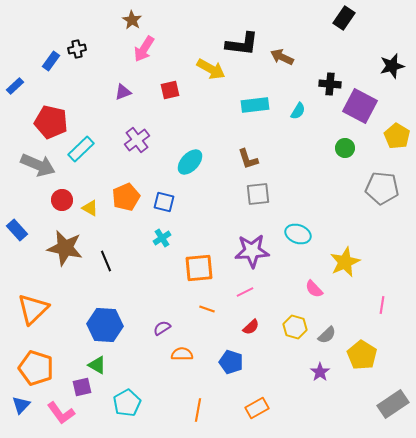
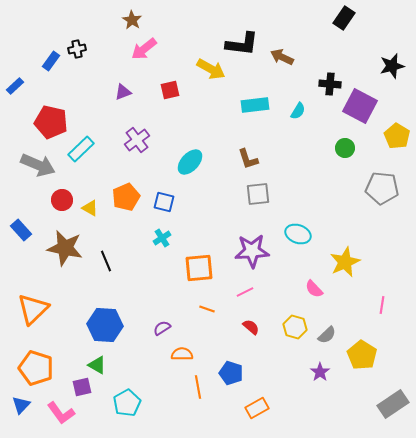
pink arrow at (144, 49): rotated 20 degrees clockwise
blue rectangle at (17, 230): moved 4 px right
red semicircle at (251, 327): rotated 96 degrees counterclockwise
blue pentagon at (231, 362): moved 11 px down
orange line at (198, 410): moved 23 px up; rotated 20 degrees counterclockwise
